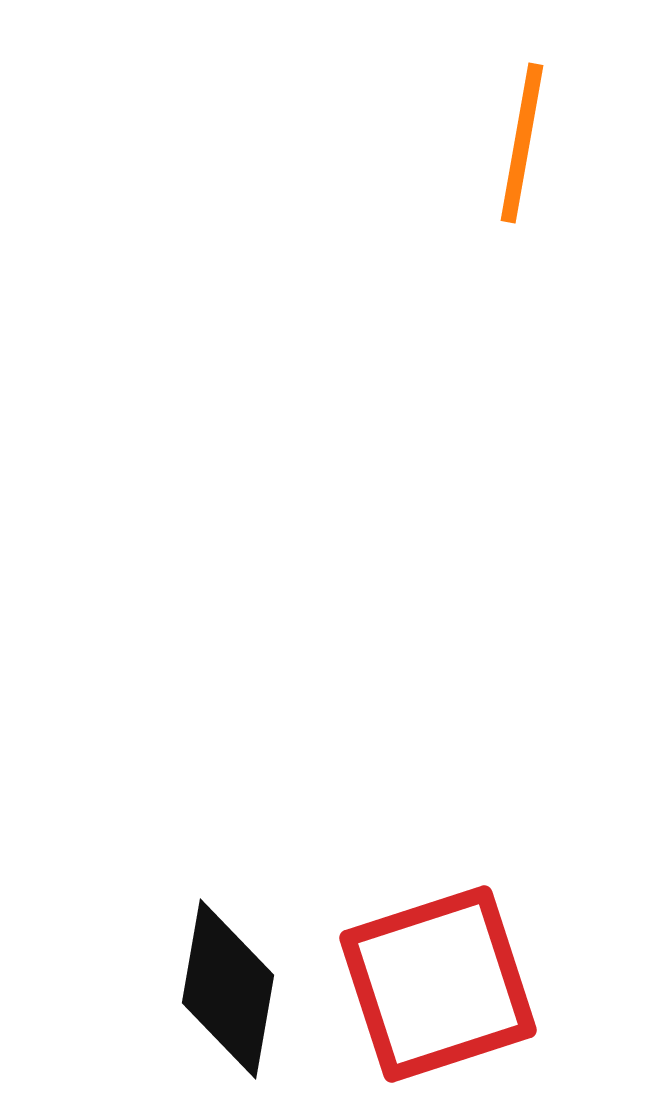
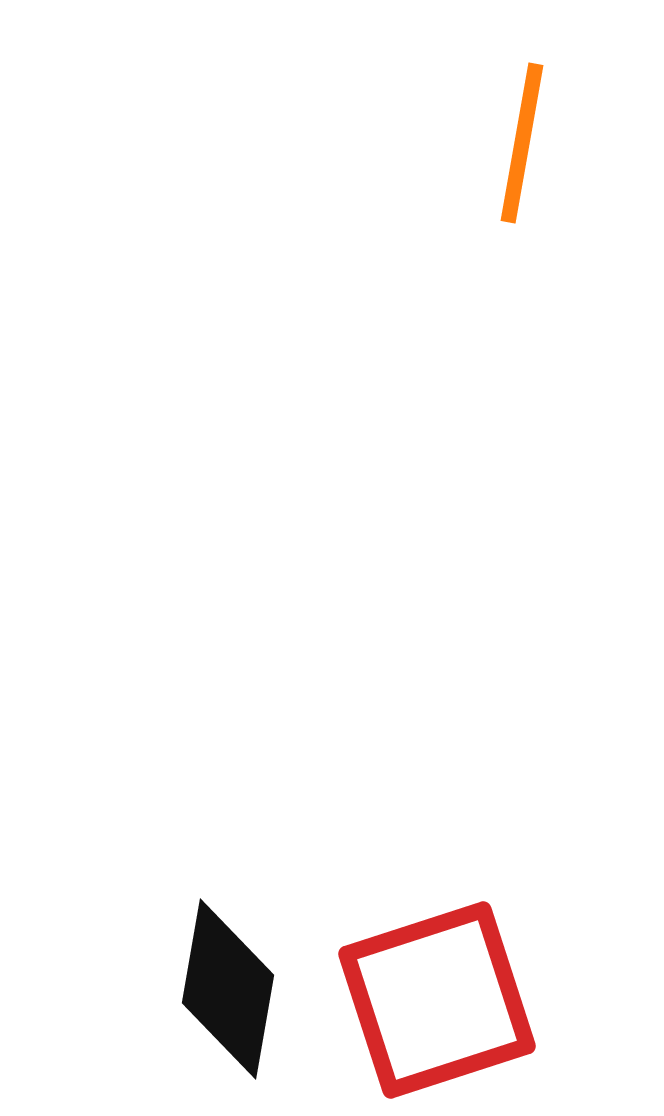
red square: moved 1 px left, 16 px down
